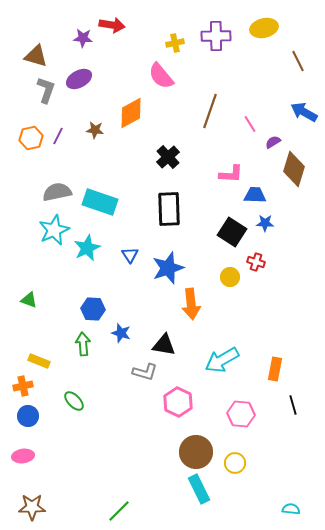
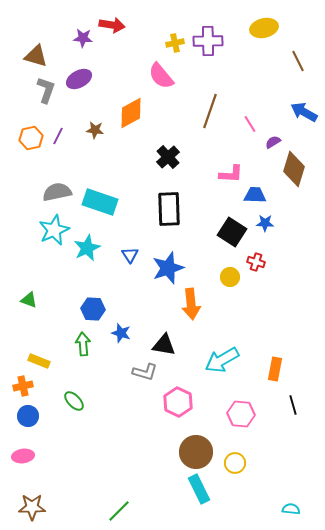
purple cross at (216, 36): moved 8 px left, 5 px down
